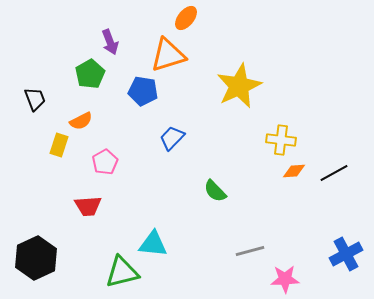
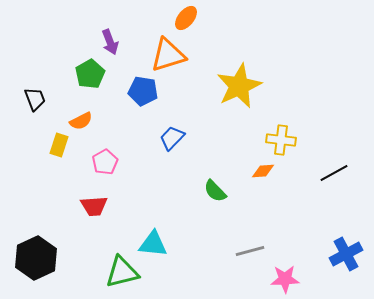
orange diamond: moved 31 px left
red trapezoid: moved 6 px right
